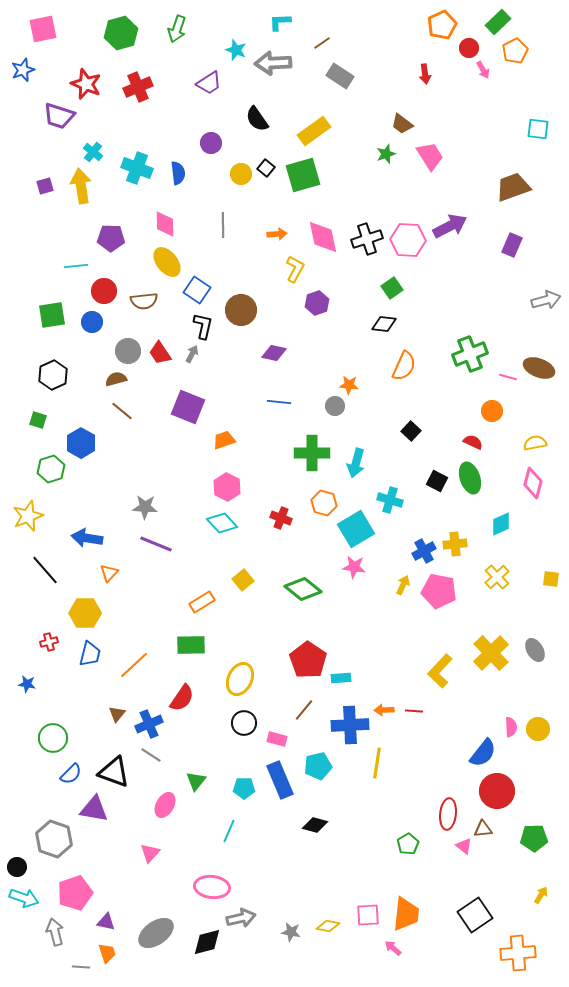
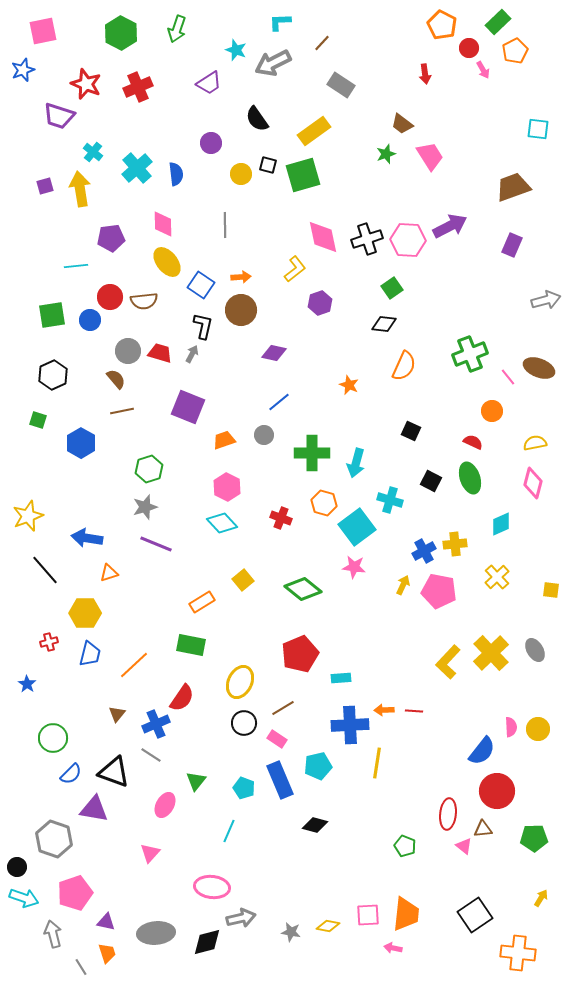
orange pentagon at (442, 25): rotated 20 degrees counterclockwise
pink square at (43, 29): moved 2 px down
green hexagon at (121, 33): rotated 16 degrees counterclockwise
brown line at (322, 43): rotated 12 degrees counterclockwise
gray arrow at (273, 63): rotated 24 degrees counterclockwise
gray rectangle at (340, 76): moved 1 px right, 9 px down
cyan cross at (137, 168): rotated 28 degrees clockwise
black square at (266, 168): moved 2 px right, 3 px up; rotated 24 degrees counterclockwise
blue semicircle at (178, 173): moved 2 px left, 1 px down
yellow arrow at (81, 186): moved 1 px left, 3 px down
pink diamond at (165, 224): moved 2 px left
gray line at (223, 225): moved 2 px right
orange arrow at (277, 234): moved 36 px left, 43 px down
purple pentagon at (111, 238): rotated 8 degrees counterclockwise
yellow L-shape at (295, 269): rotated 24 degrees clockwise
blue square at (197, 290): moved 4 px right, 5 px up
red circle at (104, 291): moved 6 px right, 6 px down
purple hexagon at (317, 303): moved 3 px right
blue circle at (92, 322): moved 2 px left, 2 px up
red trapezoid at (160, 353): rotated 140 degrees clockwise
pink line at (508, 377): rotated 36 degrees clockwise
brown semicircle at (116, 379): rotated 65 degrees clockwise
orange star at (349, 385): rotated 18 degrees clockwise
blue line at (279, 402): rotated 45 degrees counterclockwise
gray circle at (335, 406): moved 71 px left, 29 px down
brown line at (122, 411): rotated 50 degrees counterclockwise
black square at (411, 431): rotated 18 degrees counterclockwise
green hexagon at (51, 469): moved 98 px right
black square at (437, 481): moved 6 px left
gray star at (145, 507): rotated 20 degrees counterclockwise
cyan square at (356, 529): moved 1 px right, 2 px up; rotated 6 degrees counterclockwise
orange triangle at (109, 573): rotated 30 degrees clockwise
yellow square at (551, 579): moved 11 px down
green rectangle at (191, 645): rotated 12 degrees clockwise
red pentagon at (308, 660): moved 8 px left, 6 px up; rotated 15 degrees clockwise
yellow L-shape at (440, 671): moved 8 px right, 9 px up
yellow ellipse at (240, 679): moved 3 px down
blue star at (27, 684): rotated 24 degrees clockwise
brown line at (304, 710): moved 21 px left, 2 px up; rotated 20 degrees clockwise
blue cross at (149, 724): moved 7 px right
pink rectangle at (277, 739): rotated 18 degrees clockwise
blue semicircle at (483, 753): moved 1 px left, 2 px up
cyan pentagon at (244, 788): rotated 20 degrees clockwise
green pentagon at (408, 844): moved 3 px left, 2 px down; rotated 20 degrees counterclockwise
yellow arrow at (541, 895): moved 3 px down
gray arrow at (55, 932): moved 2 px left, 2 px down
gray ellipse at (156, 933): rotated 30 degrees clockwise
pink arrow at (393, 948): rotated 30 degrees counterclockwise
orange cross at (518, 953): rotated 12 degrees clockwise
gray line at (81, 967): rotated 54 degrees clockwise
